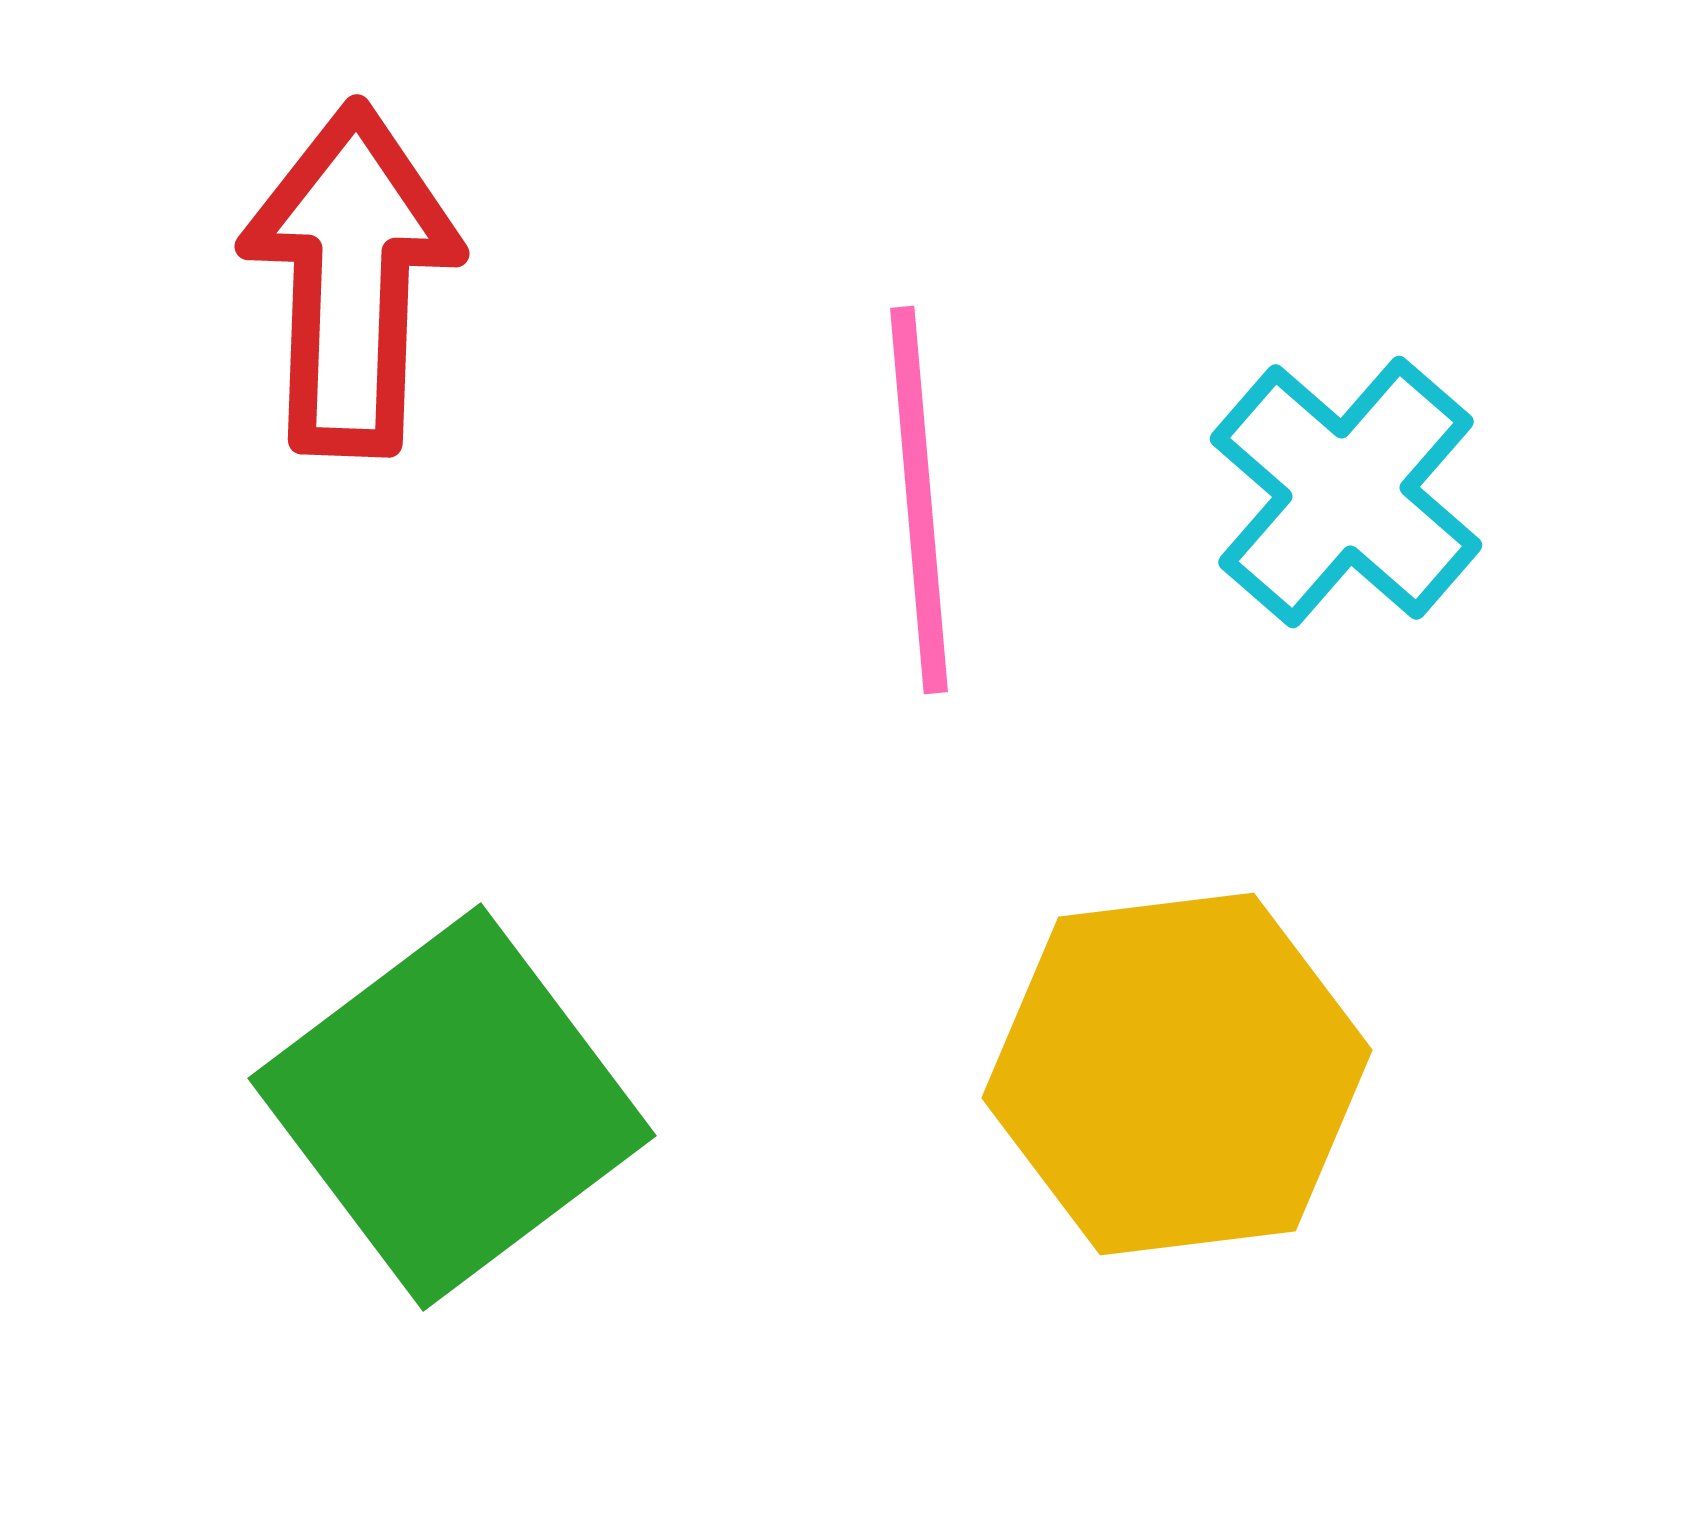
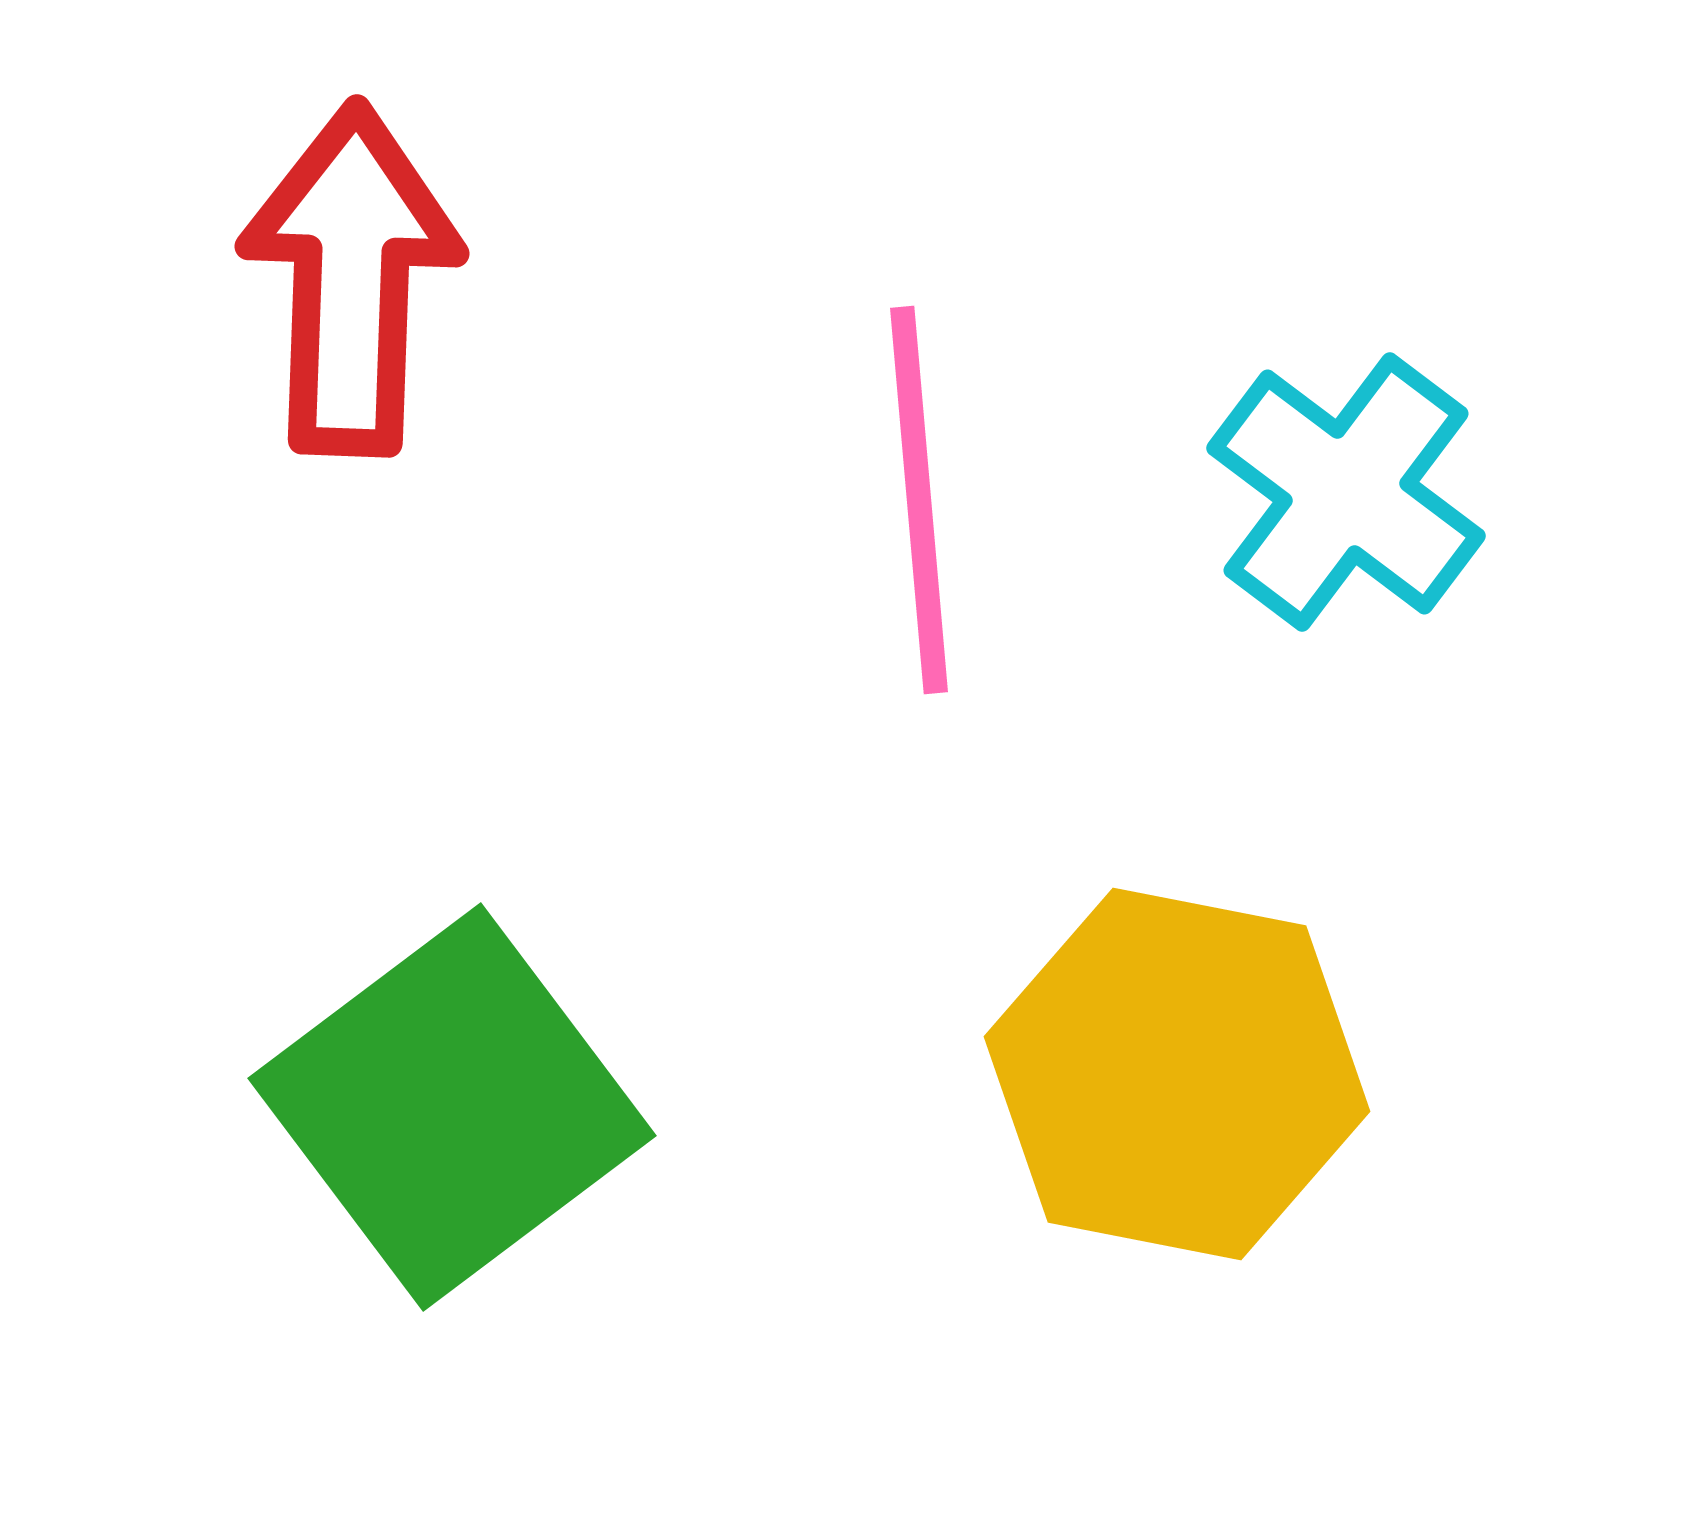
cyan cross: rotated 4 degrees counterclockwise
yellow hexagon: rotated 18 degrees clockwise
